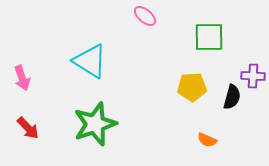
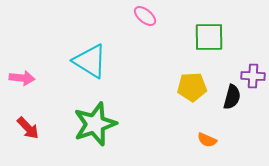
pink arrow: rotated 65 degrees counterclockwise
